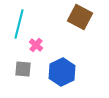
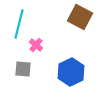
blue hexagon: moved 9 px right
